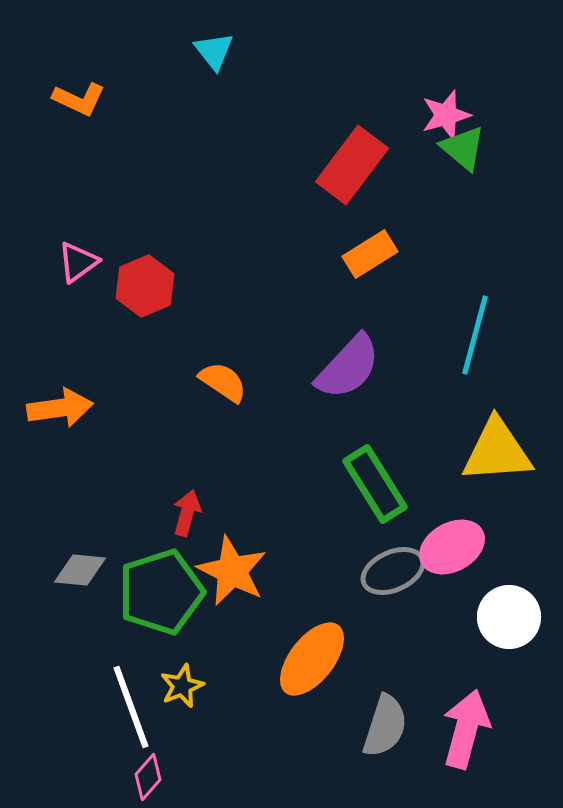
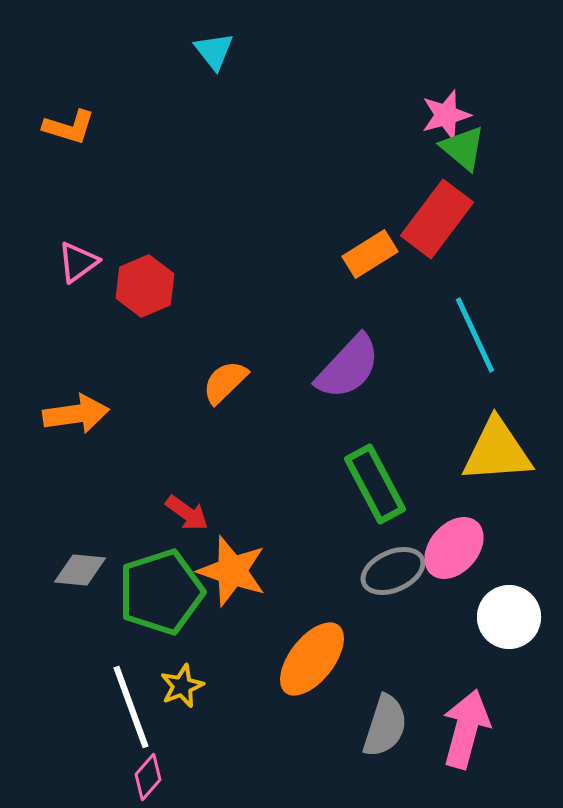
orange L-shape: moved 10 px left, 28 px down; rotated 8 degrees counterclockwise
red rectangle: moved 85 px right, 54 px down
cyan line: rotated 40 degrees counterclockwise
orange semicircle: moved 2 px right; rotated 78 degrees counterclockwise
orange arrow: moved 16 px right, 6 px down
green rectangle: rotated 4 degrees clockwise
red arrow: rotated 111 degrees clockwise
pink ellipse: moved 2 px right, 1 px down; rotated 20 degrees counterclockwise
orange star: rotated 8 degrees counterclockwise
